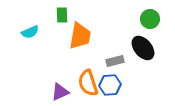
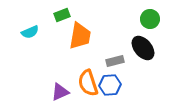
green rectangle: rotated 70 degrees clockwise
